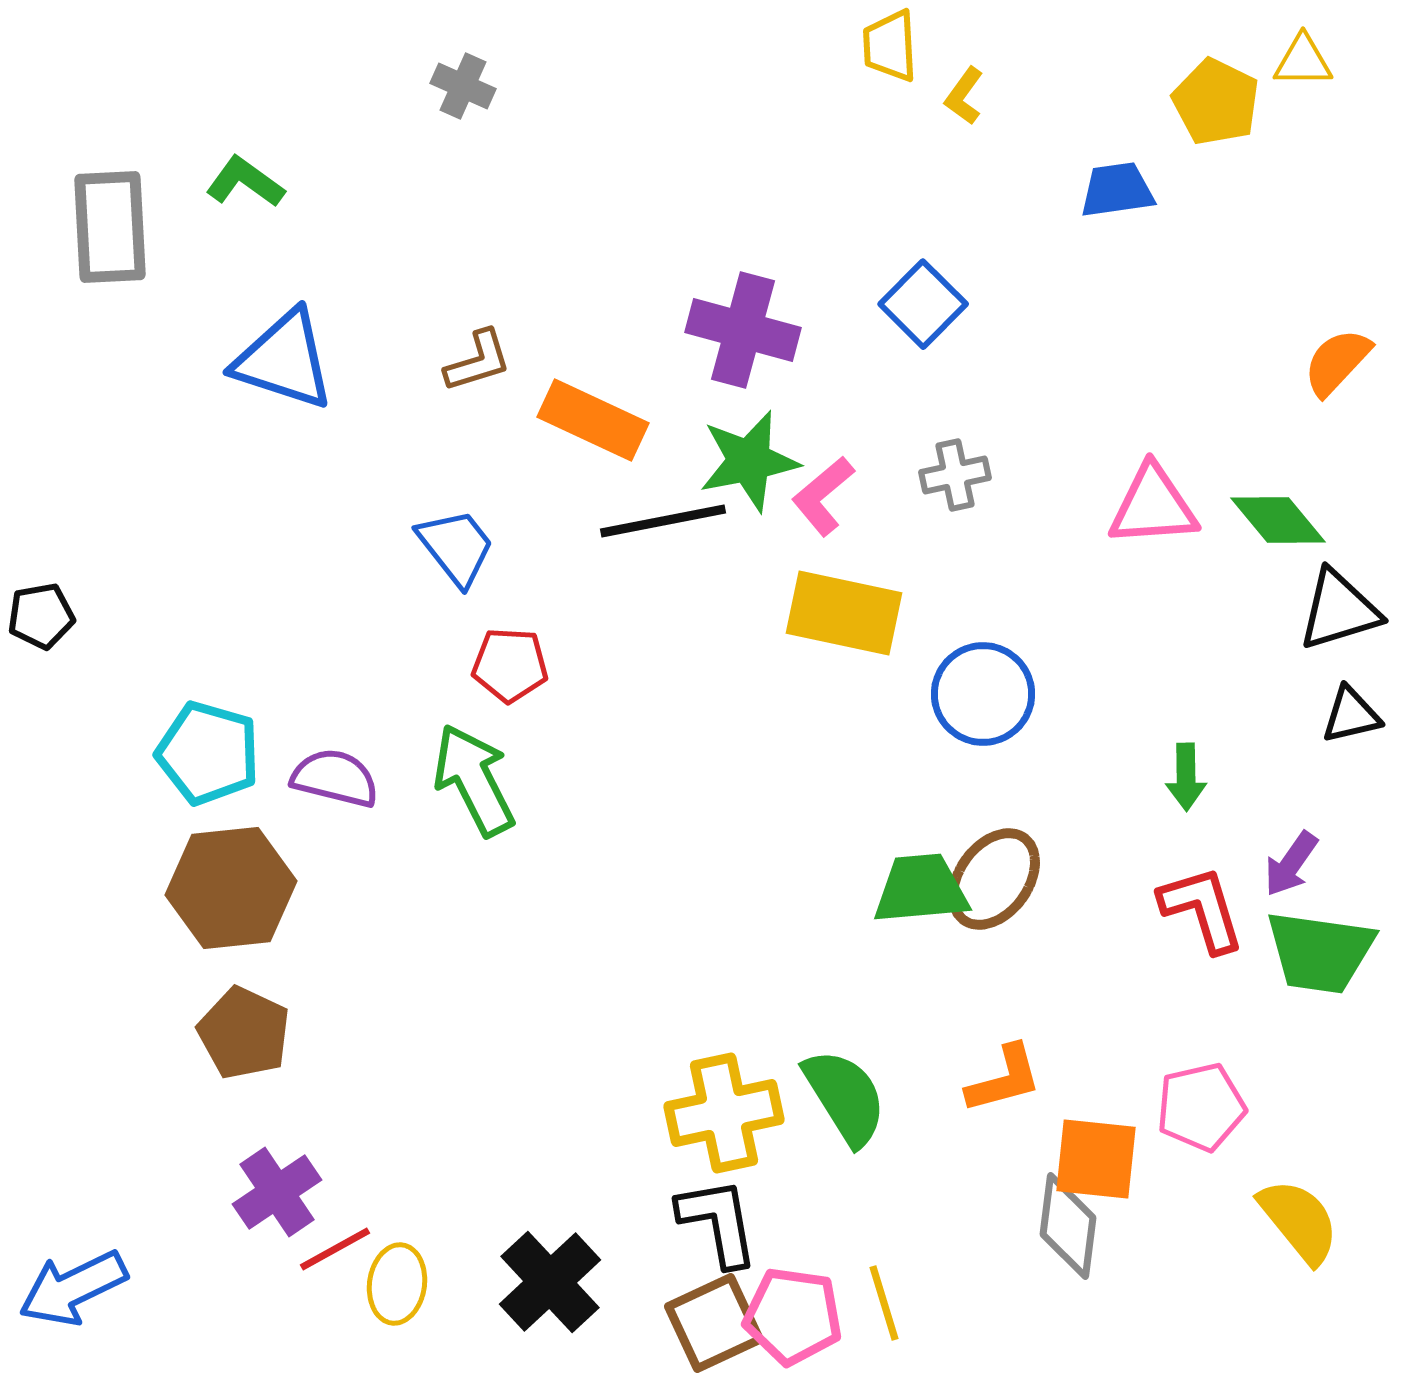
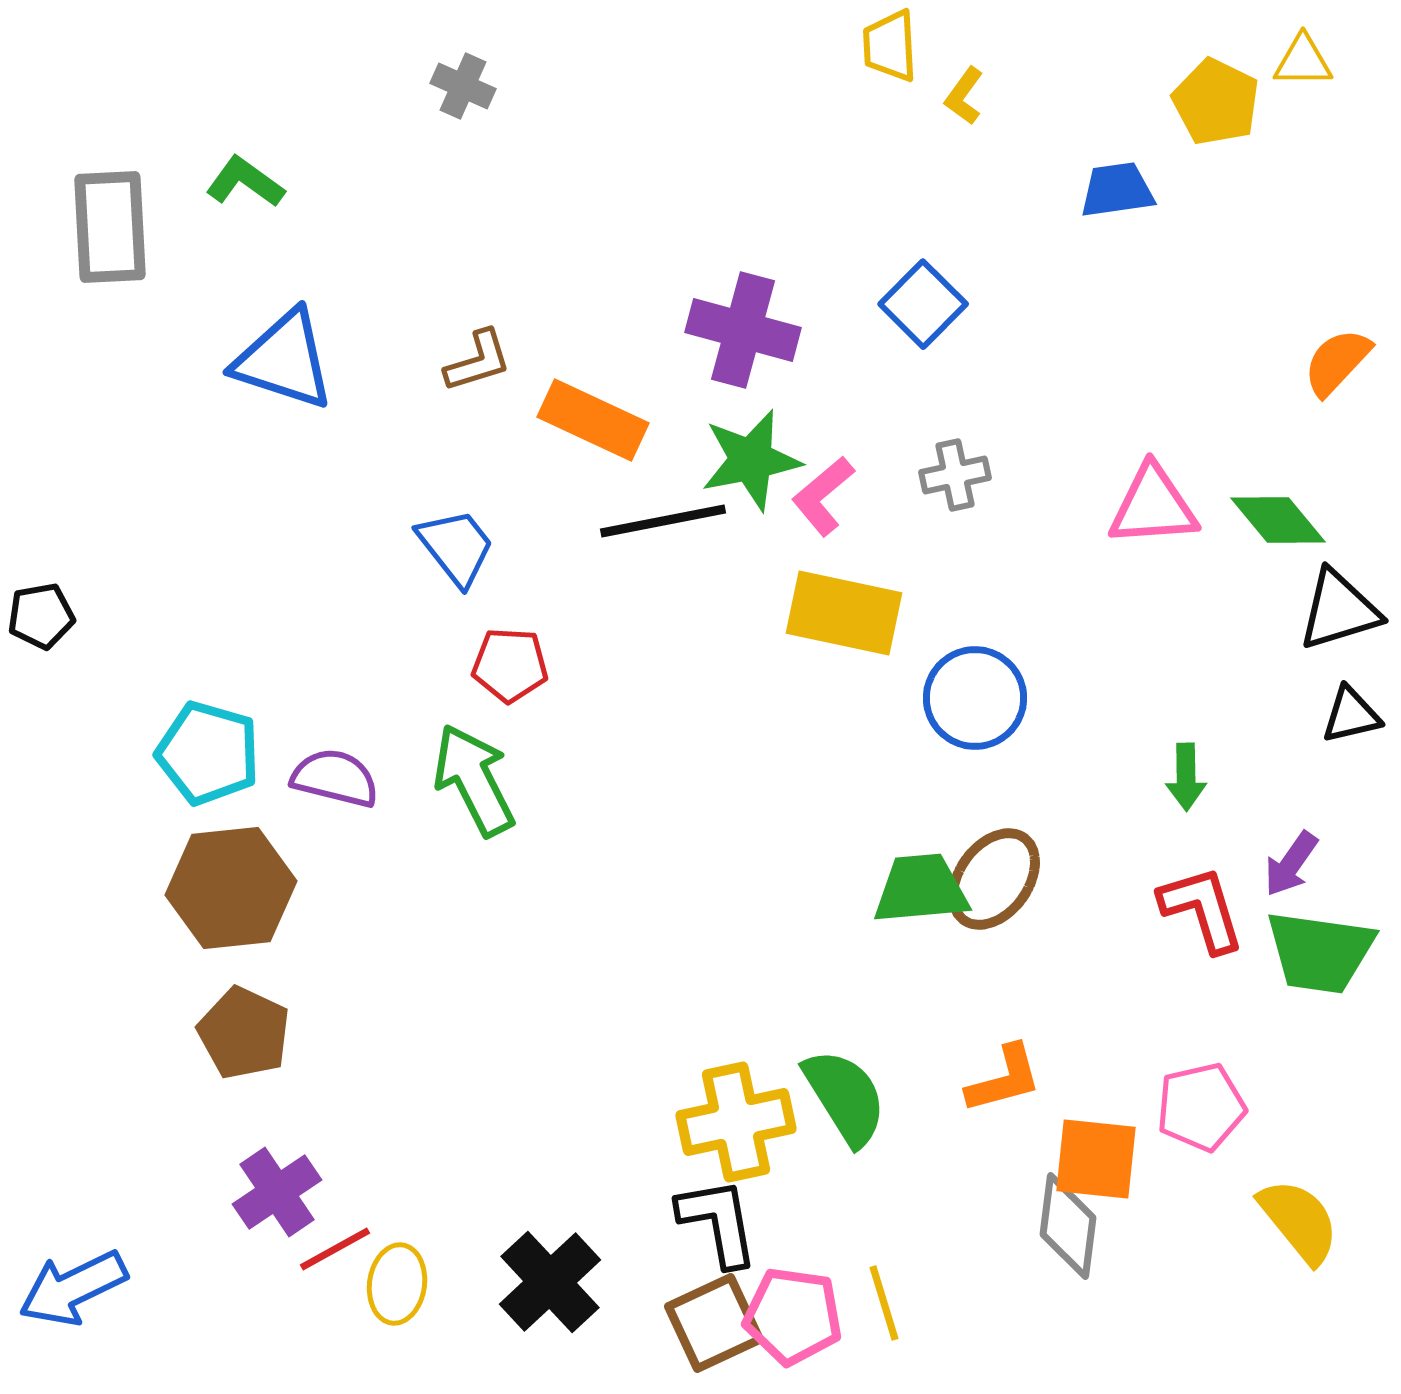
green star at (749, 461): moved 2 px right, 1 px up
blue circle at (983, 694): moved 8 px left, 4 px down
yellow cross at (724, 1113): moved 12 px right, 9 px down
